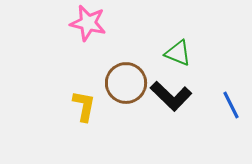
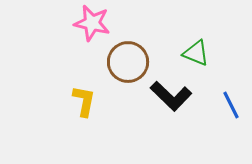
pink star: moved 4 px right
green triangle: moved 18 px right
brown circle: moved 2 px right, 21 px up
yellow L-shape: moved 5 px up
